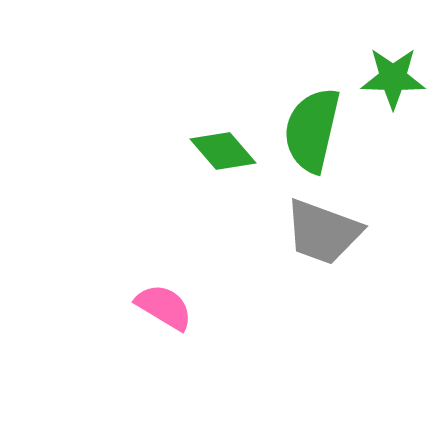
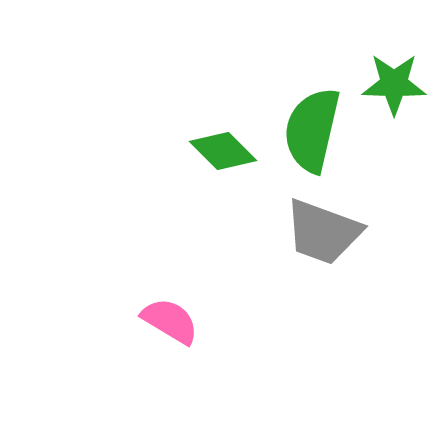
green star: moved 1 px right, 6 px down
green diamond: rotated 4 degrees counterclockwise
pink semicircle: moved 6 px right, 14 px down
